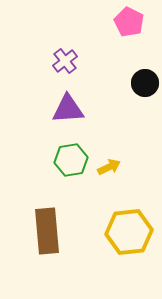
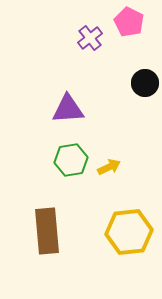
purple cross: moved 25 px right, 23 px up
